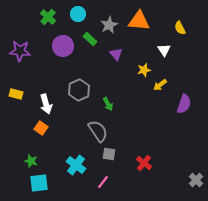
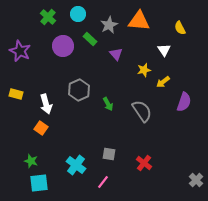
purple star: rotated 20 degrees clockwise
yellow arrow: moved 3 px right, 3 px up
purple semicircle: moved 2 px up
gray semicircle: moved 44 px right, 20 px up
